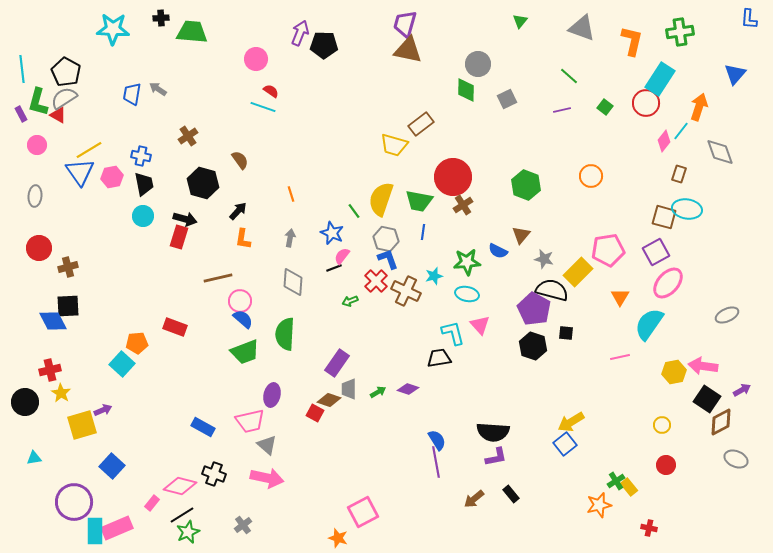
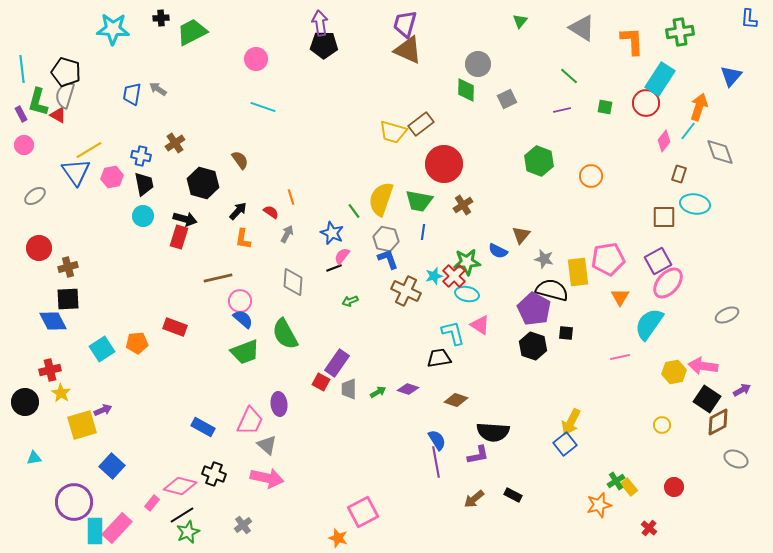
gray triangle at (582, 28): rotated 12 degrees clockwise
green trapezoid at (192, 32): rotated 32 degrees counterclockwise
purple arrow at (300, 33): moved 20 px right, 10 px up; rotated 30 degrees counterclockwise
orange L-shape at (632, 41): rotated 16 degrees counterclockwise
brown triangle at (408, 50): rotated 12 degrees clockwise
black pentagon at (66, 72): rotated 12 degrees counterclockwise
blue triangle at (735, 74): moved 4 px left, 2 px down
red semicircle at (271, 91): moved 121 px down
gray semicircle at (64, 98): moved 1 px right, 3 px up; rotated 40 degrees counterclockwise
green square at (605, 107): rotated 28 degrees counterclockwise
cyan line at (681, 131): moved 7 px right
brown cross at (188, 136): moved 13 px left, 7 px down
pink circle at (37, 145): moved 13 px left
yellow trapezoid at (394, 145): moved 1 px left, 13 px up
blue triangle at (80, 172): moved 4 px left
red circle at (453, 177): moved 9 px left, 13 px up
green hexagon at (526, 185): moved 13 px right, 24 px up
orange line at (291, 194): moved 3 px down
gray ellipse at (35, 196): rotated 50 degrees clockwise
cyan ellipse at (687, 209): moved 8 px right, 5 px up
brown square at (664, 217): rotated 15 degrees counterclockwise
gray arrow at (290, 238): moved 3 px left, 4 px up; rotated 18 degrees clockwise
pink pentagon at (608, 250): moved 9 px down
purple square at (656, 252): moved 2 px right, 9 px down
yellow rectangle at (578, 272): rotated 52 degrees counterclockwise
red cross at (376, 281): moved 78 px right, 5 px up
black square at (68, 306): moved 7 px up
pink triangle at (480, 325): rotated 15 degrees counterclockwise
green semicircle at (285, 334): rotated 32 degrees counterclockwise
cyan square at (122, 364): moved 20 px left, 15 px up; rotated 15 degrees clockwise
purple ellipse at (272, 395): moved 7 px right, 9 px down; rotated 20 degrees counterclockwise
brown diamond at (329, 400): moved 127 px right
red square at (315, 413): moved 6 px right, 31 px up
pink trapezoid at (250, 421): rotated 52 degrees counterclockwise
yellow arrow at (571, 422): rotated 32 degrees counterclockwise
brown diamond at (721, 422): moved 3 px left
purple L-shape at (496, 457): moved 18 px left, 2 px up
red circle at (666, 465): moved 8 px right, 22 px down
black rectangle at (511, 494): moved 2 px right, 1 px down; rotated 24 degrees counterclockwise
pink rectangle at (117, 528): rotated 24 degrees counterclockwise
red cross at (649, 528): rotated 28 degrees clockwise
